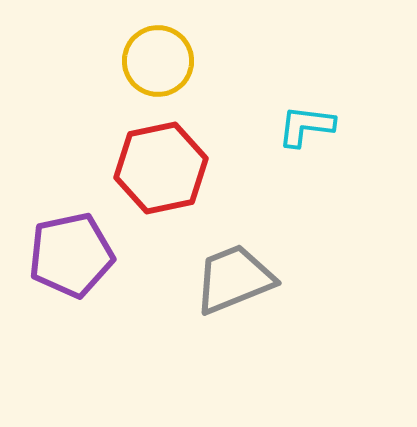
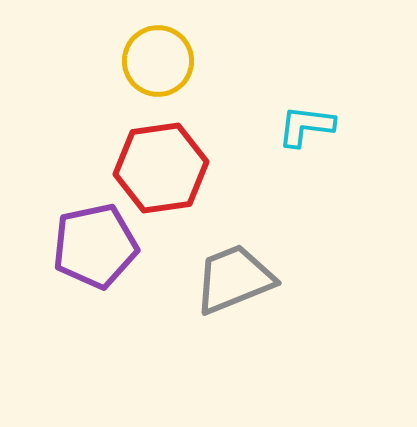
red hexagon: rotated 4 degrees clockwise
purple pentagon: moved 24 px right, 9 px up
